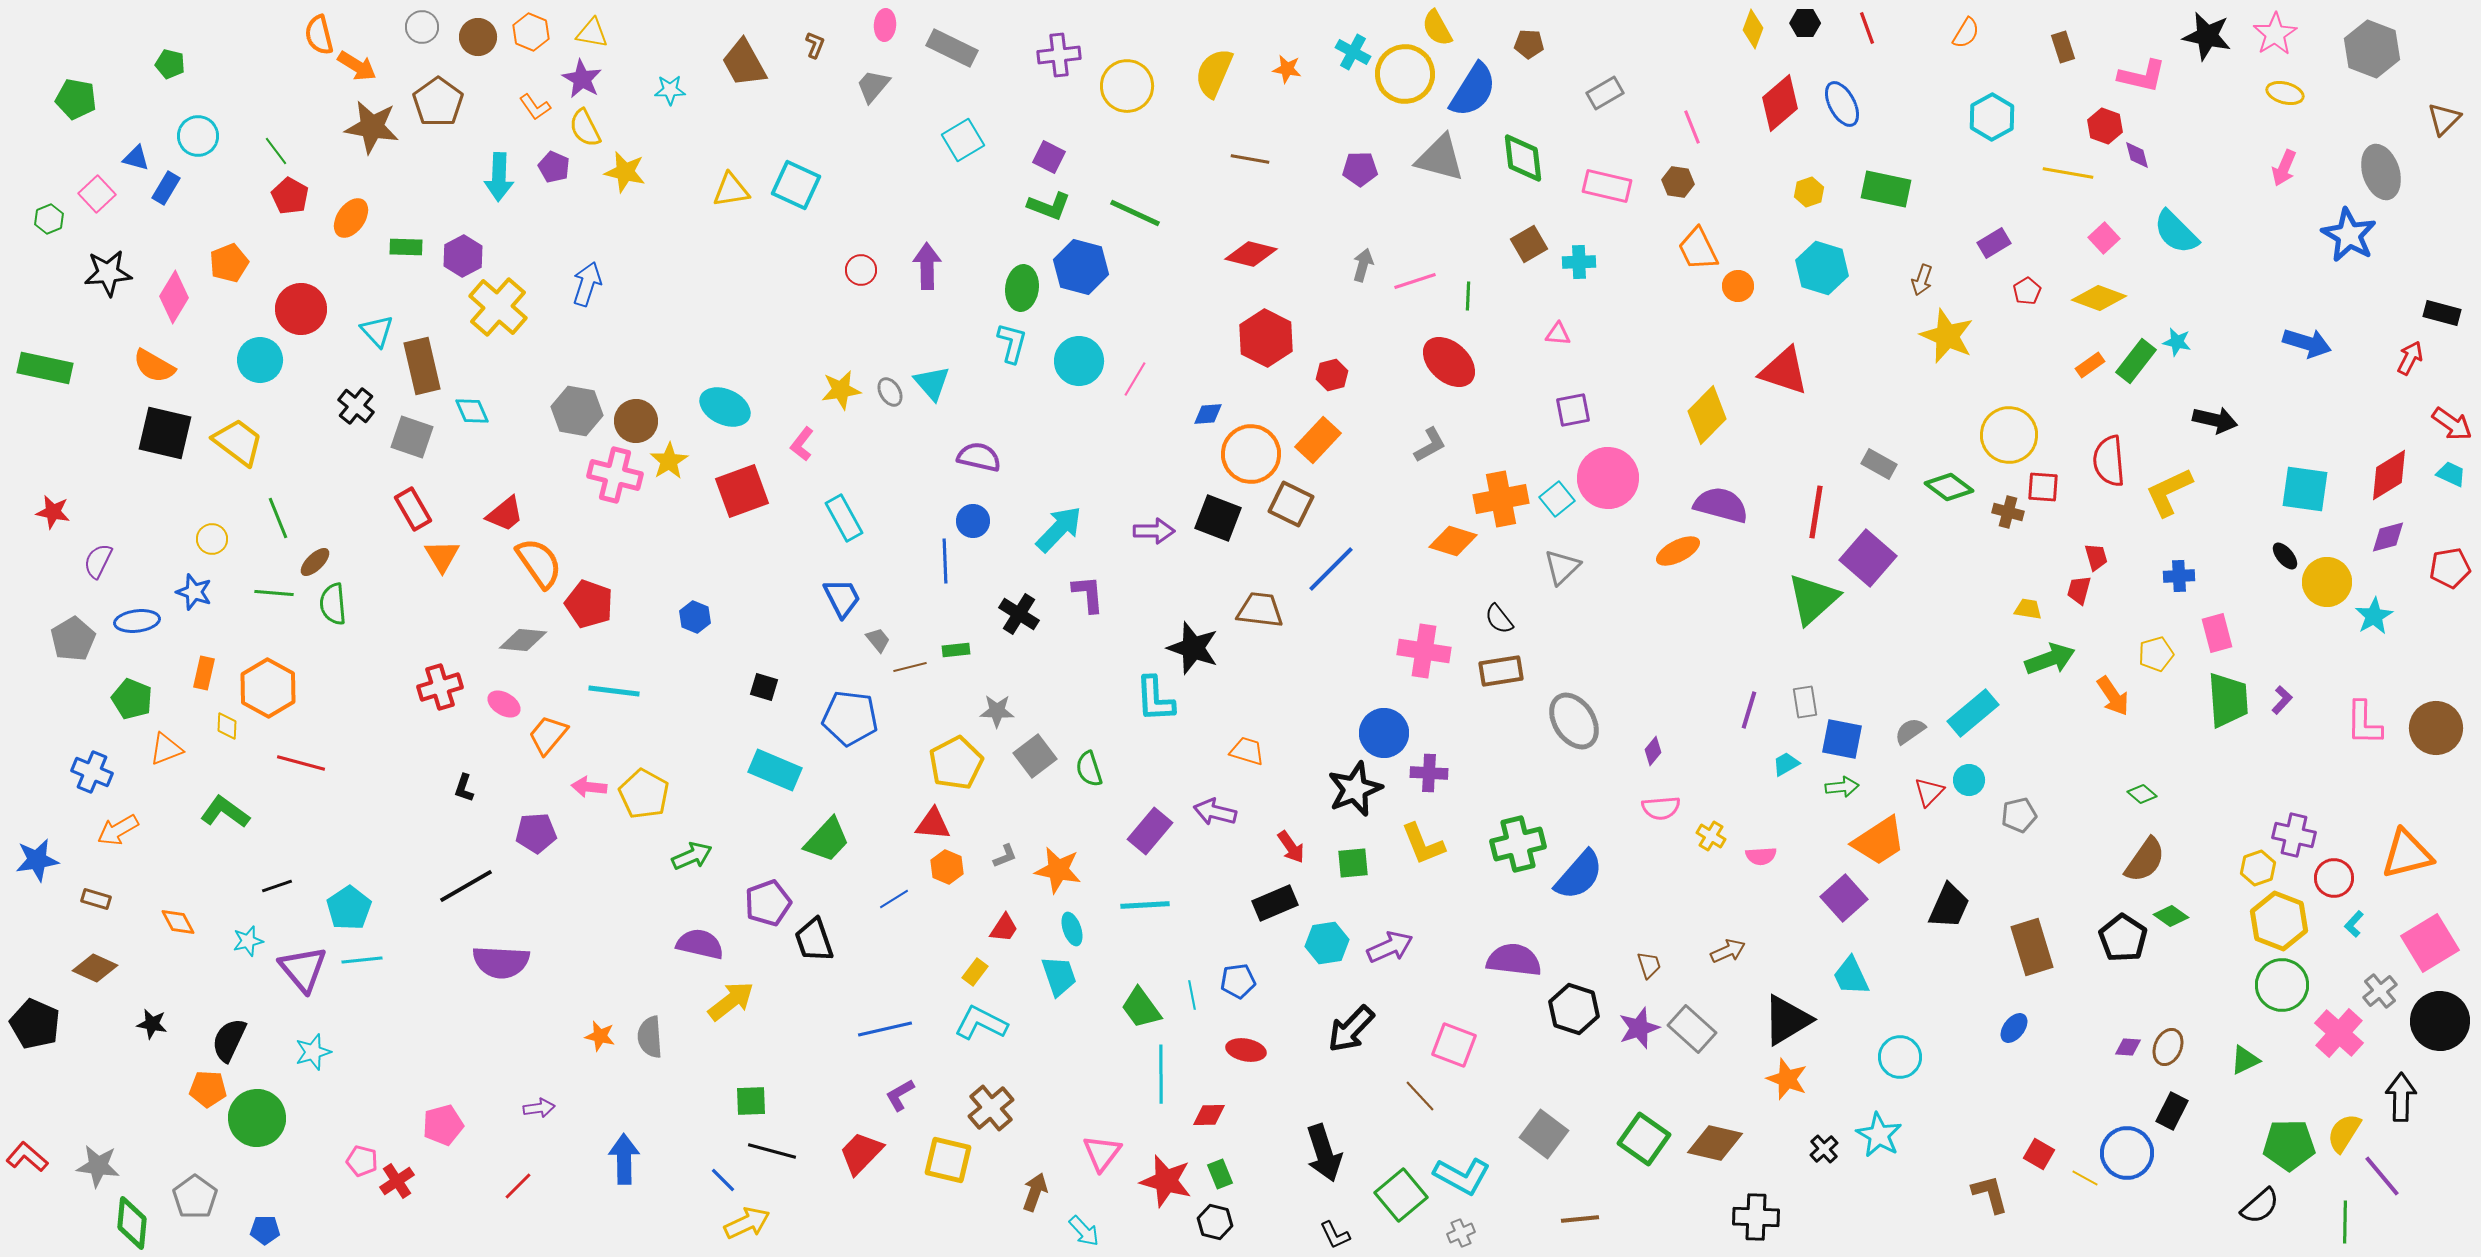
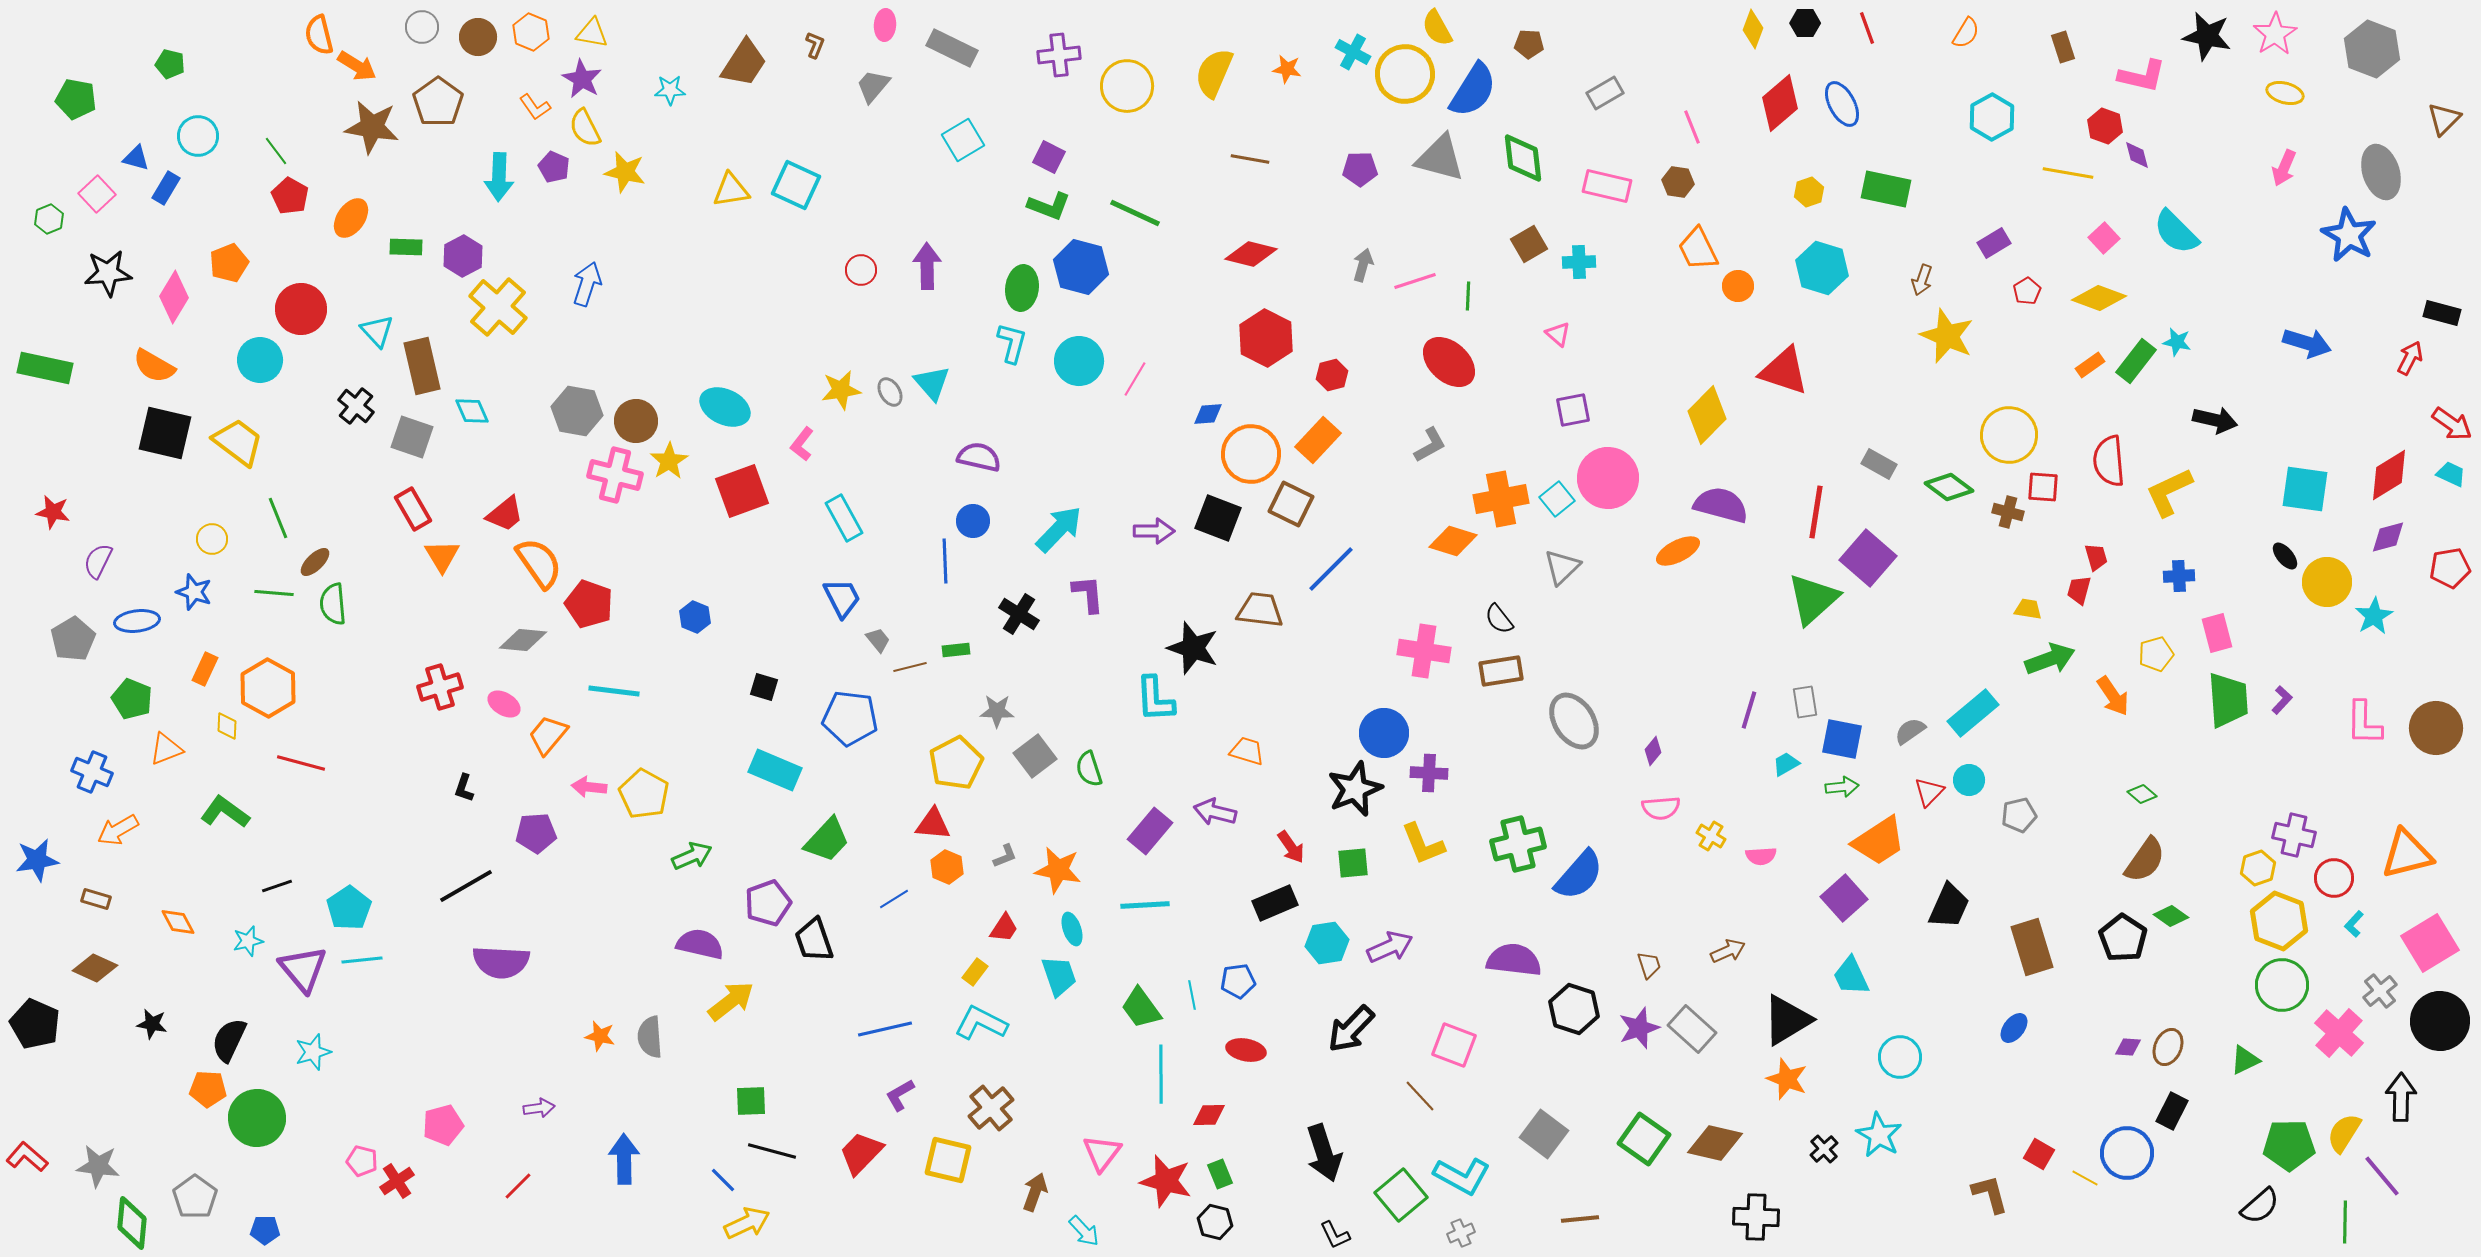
brown trapezoid at (744, 63): rotated 118 degrees counterclockwise
pink triangle at (1558, 334): rotated 36 degrees clockwise
orange rectangle at (204, 673): moved 1 px right, 4 px up; rotated 12 degrees clockwise
